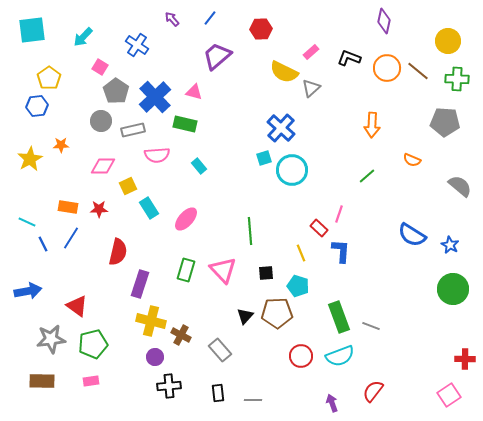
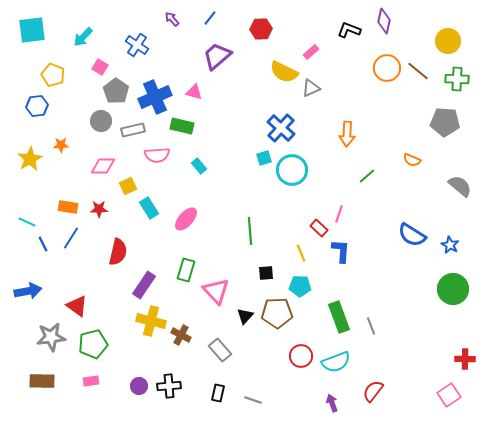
black L-shape at (349, 58): moved 28 px up
yellow pentagon at (49, 78): moved 4 px right, 3 px up; rotated 15 degrees counterclockwise
gray triangle at (311, 88): rotated 18 degrees clockwise
blue cross at (155, 97): rotated 20 degrees clockwise
green rectangle at (185, 124): moved 3 px left, 2 px down
orange arrow at (372, 125): moved 25 px left, 9 px down
pink triangle at (223, 270): moved 7 px left, 21 px down
purple rectangle at (140, 284): moved 4 px right, 1 px down; rotated 16 degrees clockwise
cyan pentagon at (298, 286): moved 2 px right; rotated 15 degrees counterclockwise
gray line at (371, 326): rotated 48 degrees clockwise
gray star at (51, 339): moved 2 px up
cyan semicircle at (340, 356): moved 4 px left, 6 px down
purple circle at (155, 357): moved 16 px left, 29 px down
black rectangle at (218, 393): rotated 18 degrees clockwise
gray line at (253, 400): rotated 18 degrees clockwise
